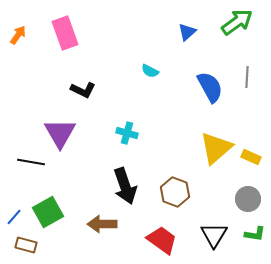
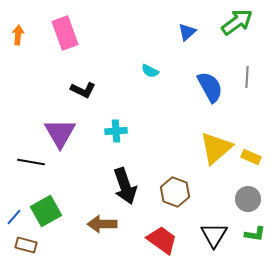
orange arrow: rotated 30 degrees counterclockwise
cyan cross: moved 11 px left, 2 px up; rotated 20 degrees counterclockwise
green square: moved 2 px left, 1 px up
